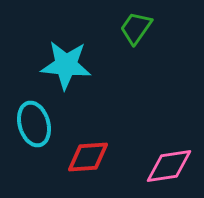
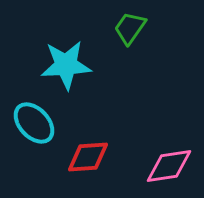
green trapezoid: moved 6 px left
cyan star: rotated 9 degrees counterclockwise
cyan ellipse: moved 1 px up; rotated 27 degrees counterclockwise
